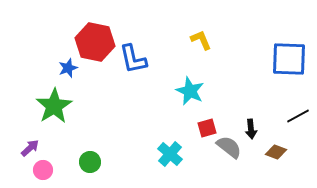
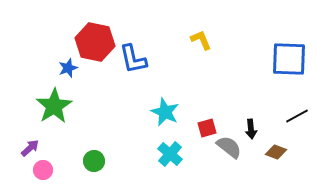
cyan star: moved 25 px left, 21 px down
black line: moved 1 px left
green circle: moved 4 px right, 1 px up
